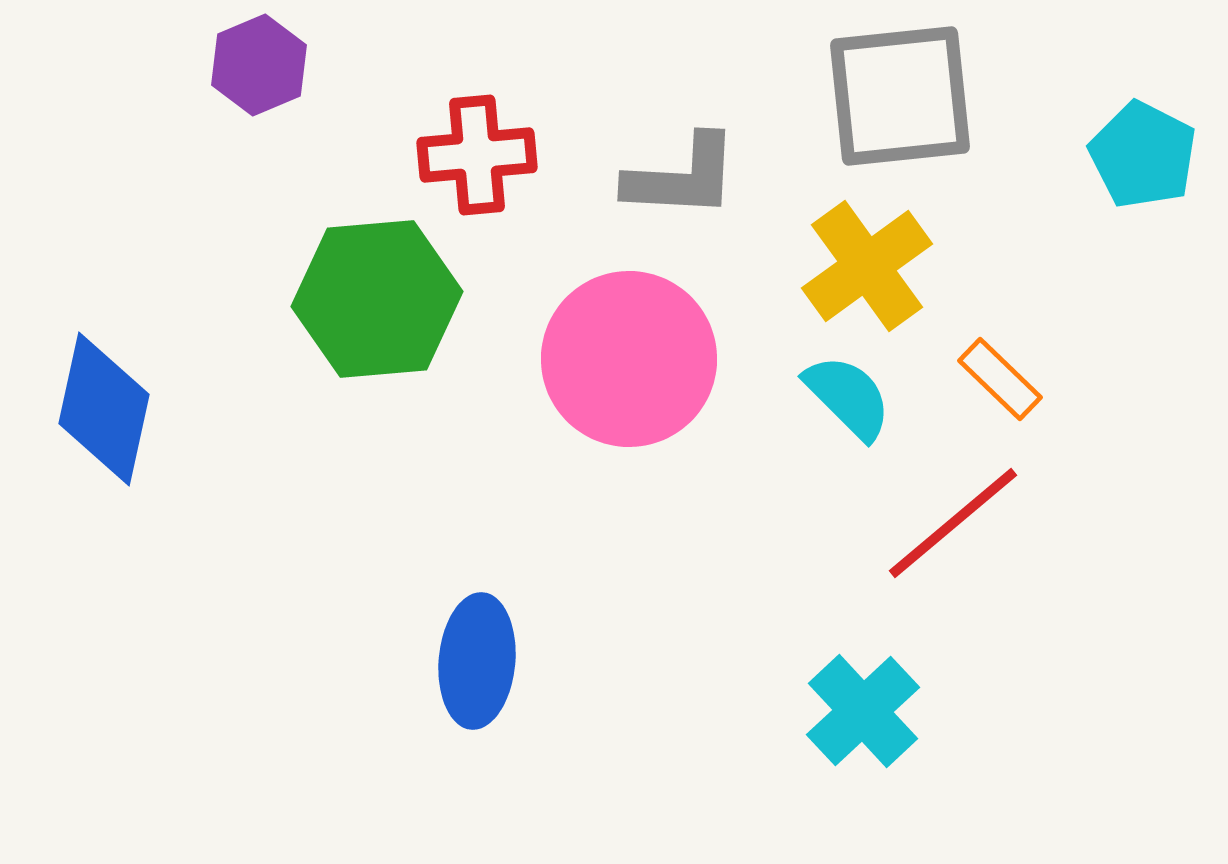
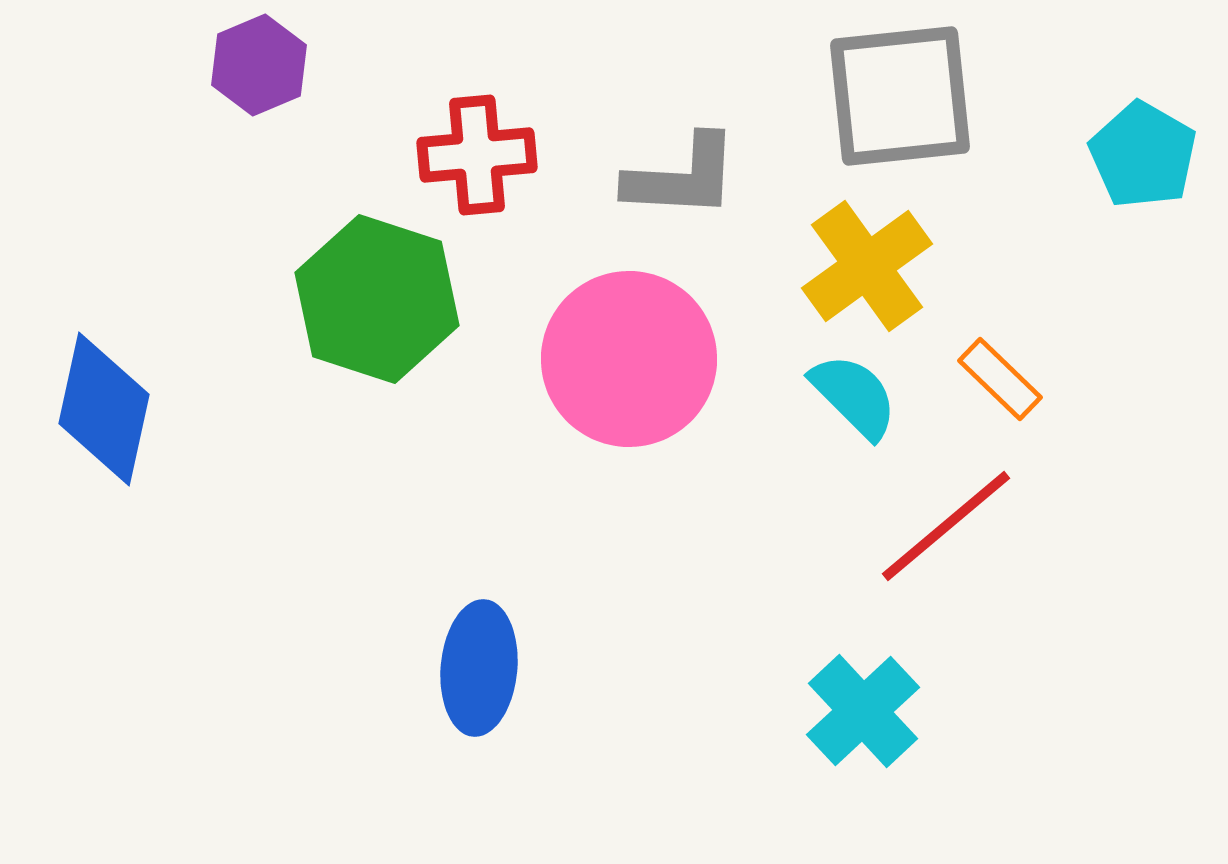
cyan pentagon: rotated 3 degrees clockwise
green hexagon: rotated 23 degrees clockwise
cyan semicircle: moved 6 px right, 1 px up
red line: moved 7 px left, 3 px down
blue ellipse: moved 2 px right, 7 px down
